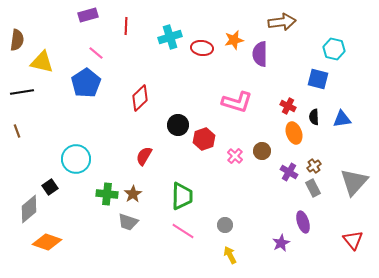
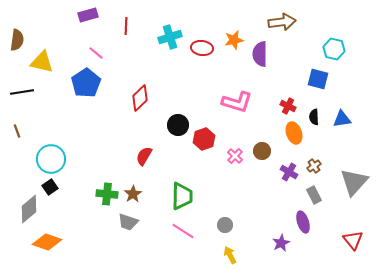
cyan circle at (76, 159): moved 25 px left
gray rectangle at (313, 188): moved 1 px right, 7 px down
